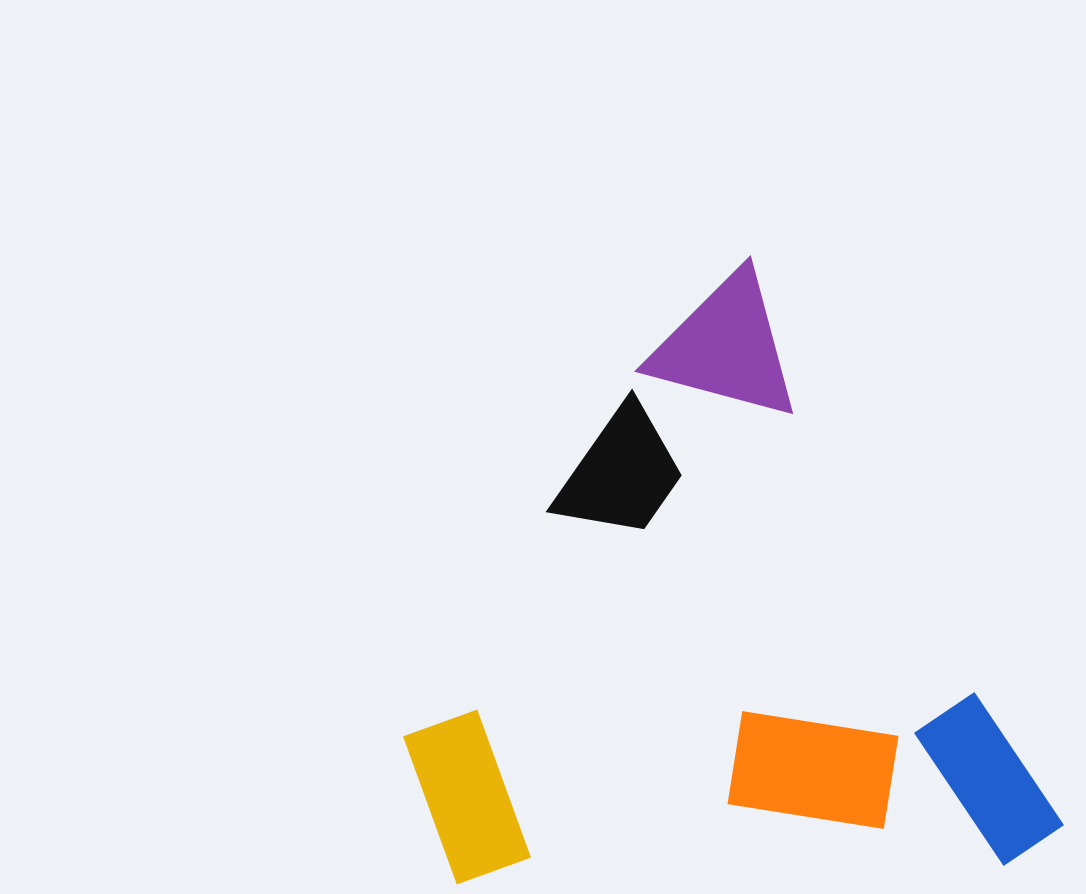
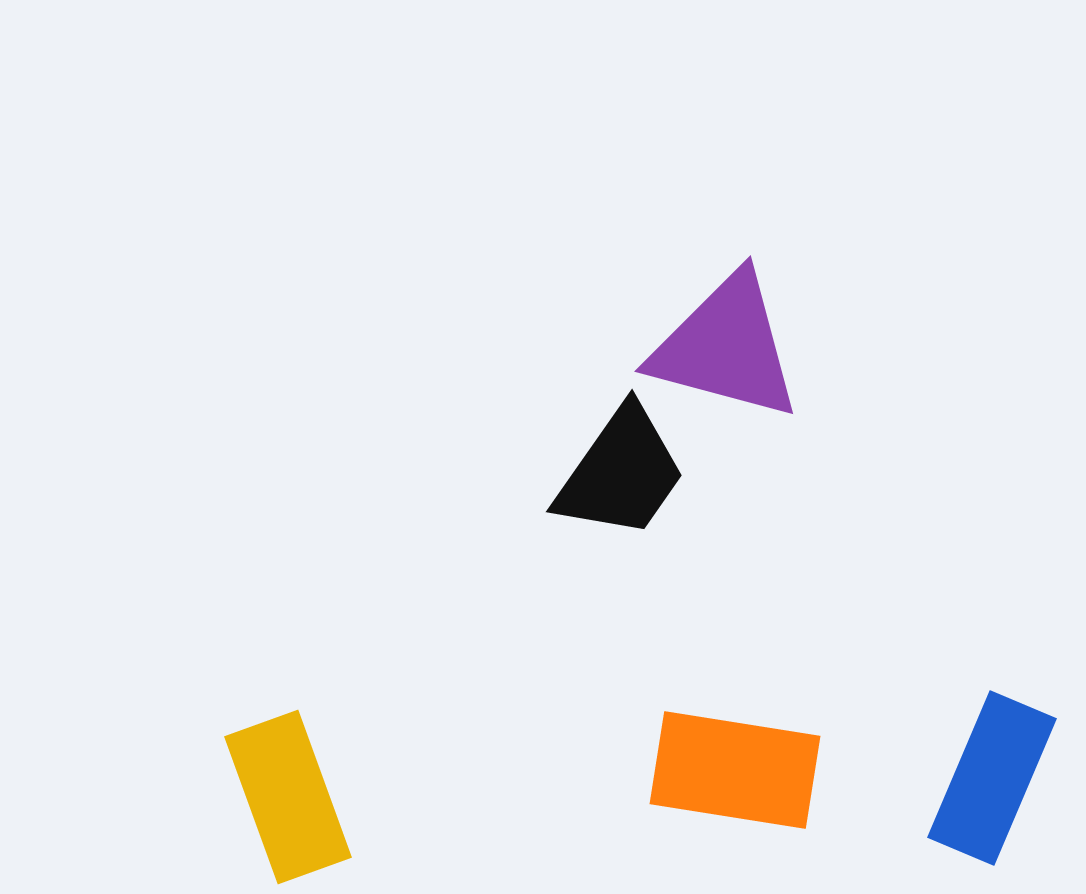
orange rectangle: moved 78 px left
blue rectangle: moved 3 px right, 1 px up; rotated 57 degrees clockwise
yellow rectangle: moved 179 px left
